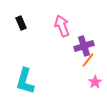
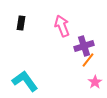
black rectangle: rotated 32 degrees clockwise
cyan L-shape: rotated 128 degrees clockwise
